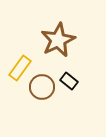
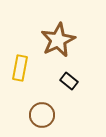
yellow rectangle: rotated 25 degrees counterclockwise
brown circle: moved 28 px down
